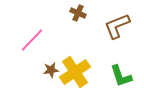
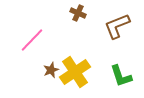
brown star: rotated 14 degrees counterclockwise
